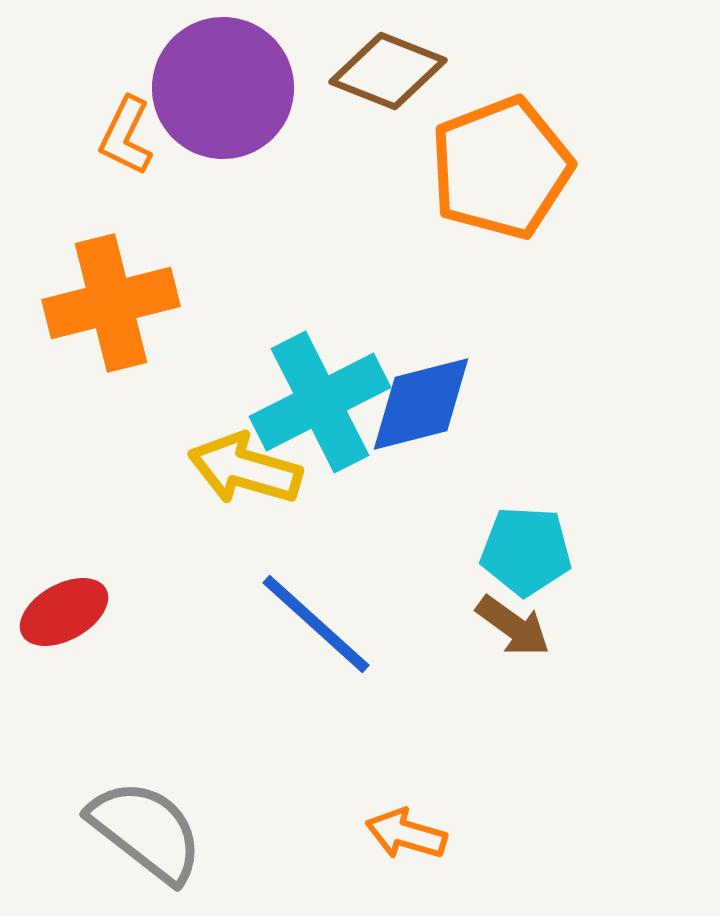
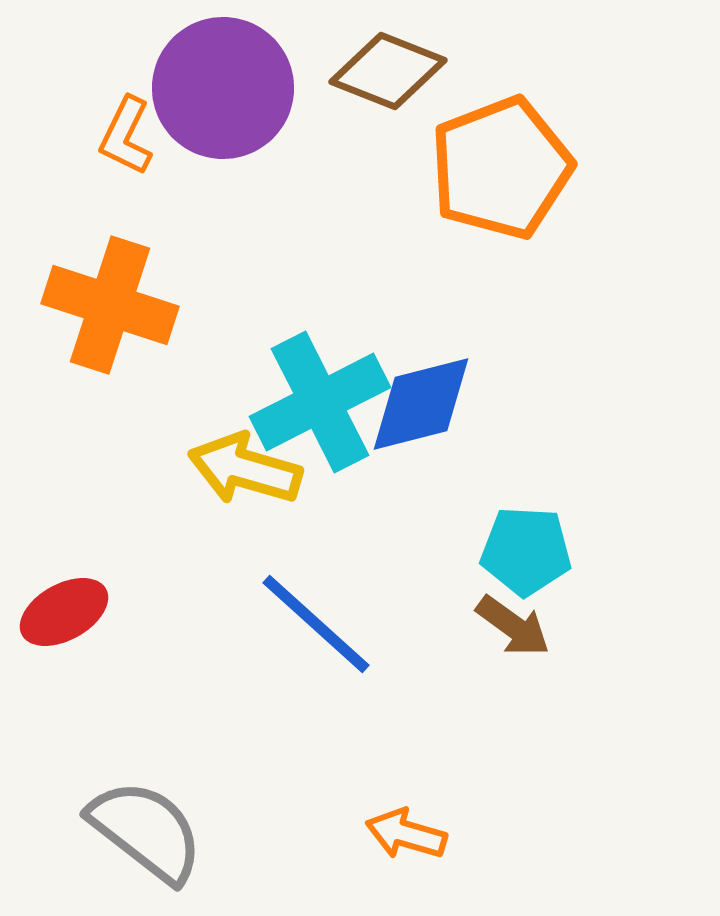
orange cross: moved 1 px left, 2 px down; rotated 32 degrees clockwise
